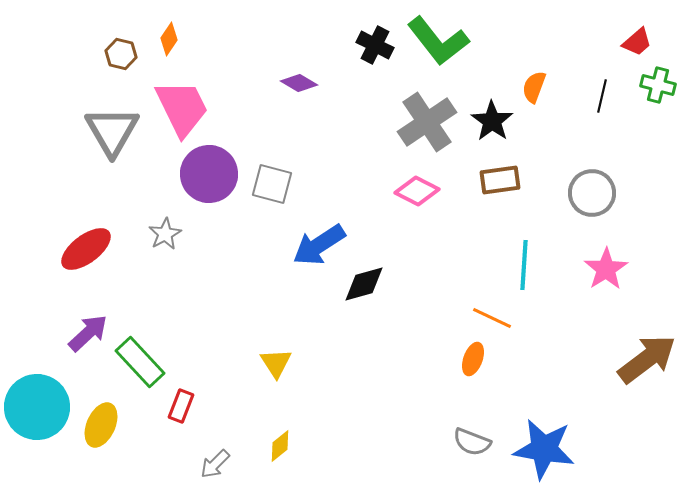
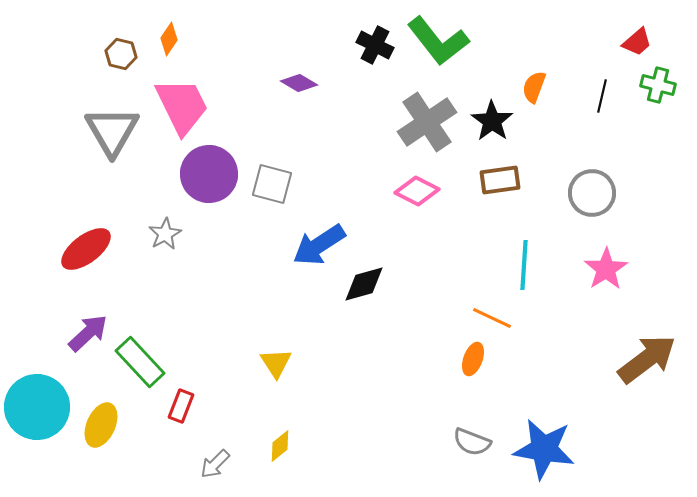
pink trapezoid: moved 2 px up
